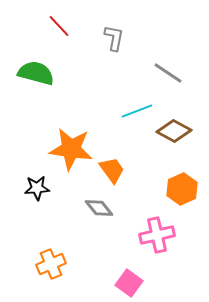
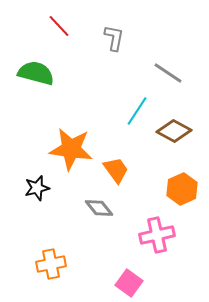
cyan line: rotated 36 degrees counterclockwise
orange trapezoid: moved 4 px right
black star: rotated 10 degrees counterclockwise
orange cross: rotated 12 degrees clockwise
